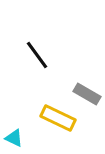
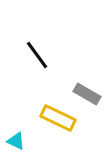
cyan triangle: moved 2 px right, 3 px down
